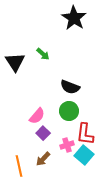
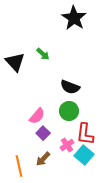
black triangle: rotated 10 degrees counterclockwise
pink cross: rotated 16 degrees counterclockwise
